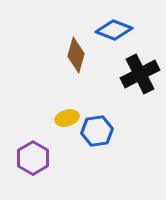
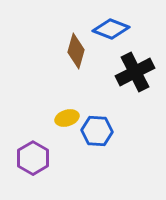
blue diamond: moved 3 px left, 1 px up
brown diamond: moved 4 px up
black cross: moved 5 px left, 2 px up
blue hexagon: rotated 12 degrees clockwise
